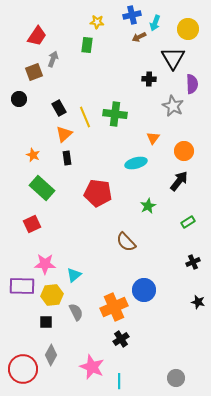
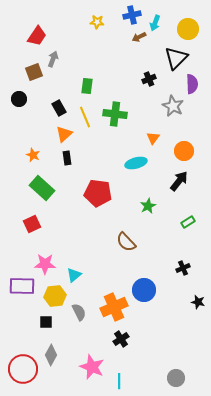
green rectangle at (87, 45): moved 41 px down
black triangle at (173, 58): moved 3 px right; rotated 15 degrees clockwise
black cross at (149, 79): rotated 24 degrees counterclockwise
black cross at (193, 262): moved 10 px left, 6 px down
yellow hexagon at (52, 295): moved 3 px right, 1 px down
gray semicircle at (76, 312): moved 3 px right
